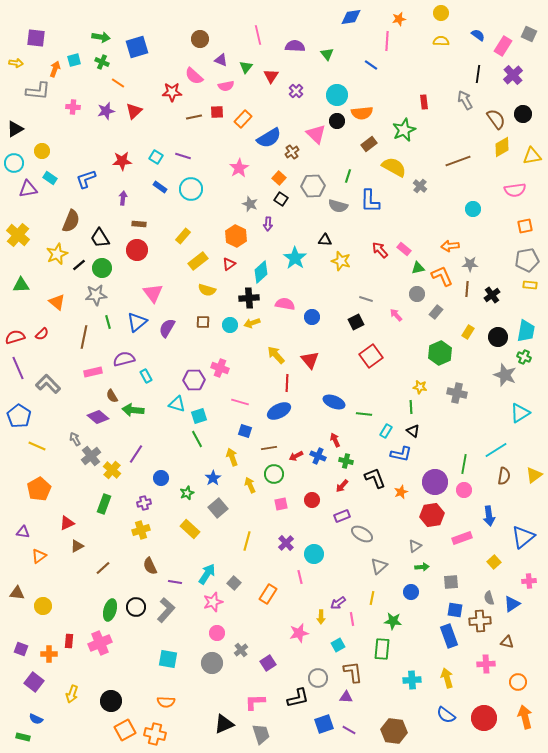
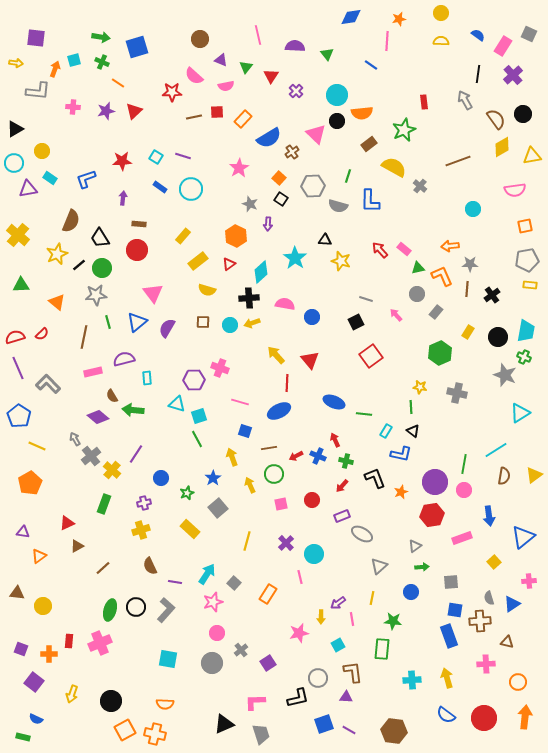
cyan rectangle at (146, 376): moved 1 px right, 2 px down; rotated 24 degrees clockwise
orange pentagon at (39, 489): moved 9 px left, 6 px up
orange semicircle at (166, 702): moved 1 px left, 2 px down
orange arrow at (525, 717): rotated 20 degrees clockwise
